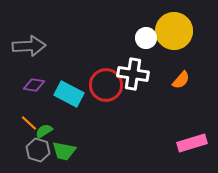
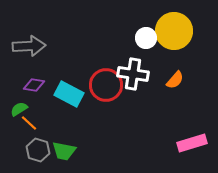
orange semicircle: moved 6 px left
green semicircle: moved 25 px left, 22 px up
